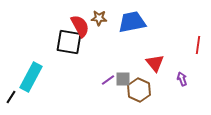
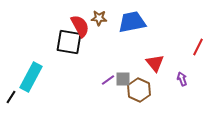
red line: moved 2 px down; rotated 18 degrees clockwise
